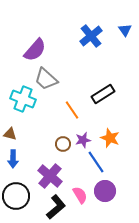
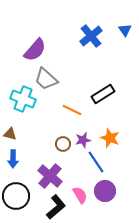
orange line: rotated 30 degrees counterclockwise
